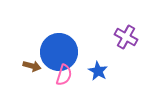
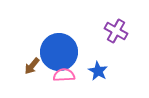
purple cross: moved 10 px left, 6 px up
brown arrow: rotated 114 degrees clockwise
pink semicircle: rotated 110 degrees counterclockwise
